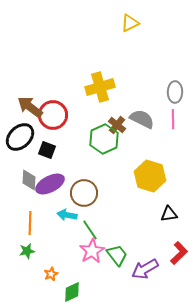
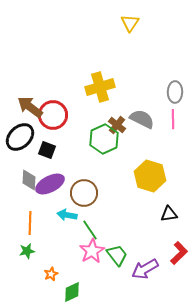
yellow triangle: rotated 30 degrees counterclockwise
